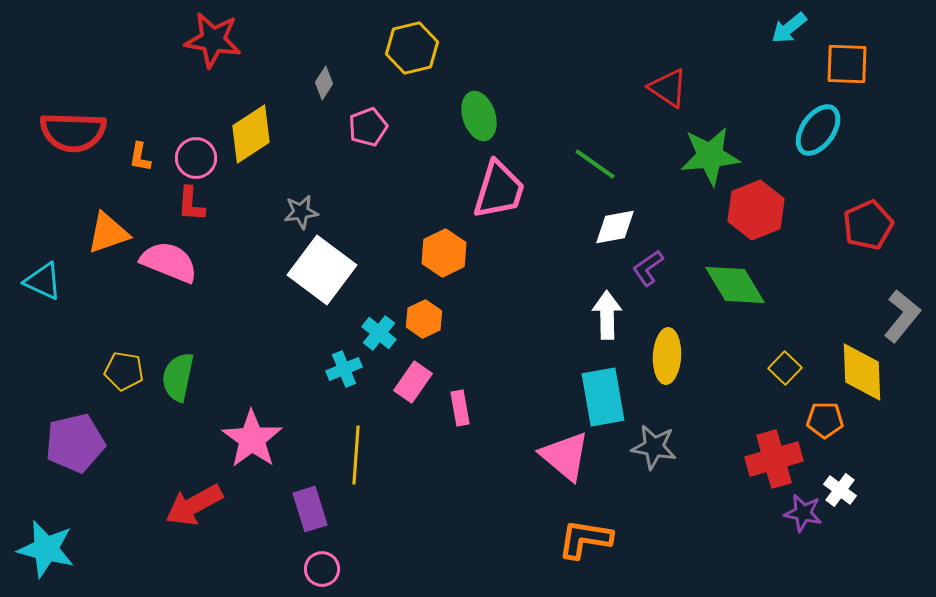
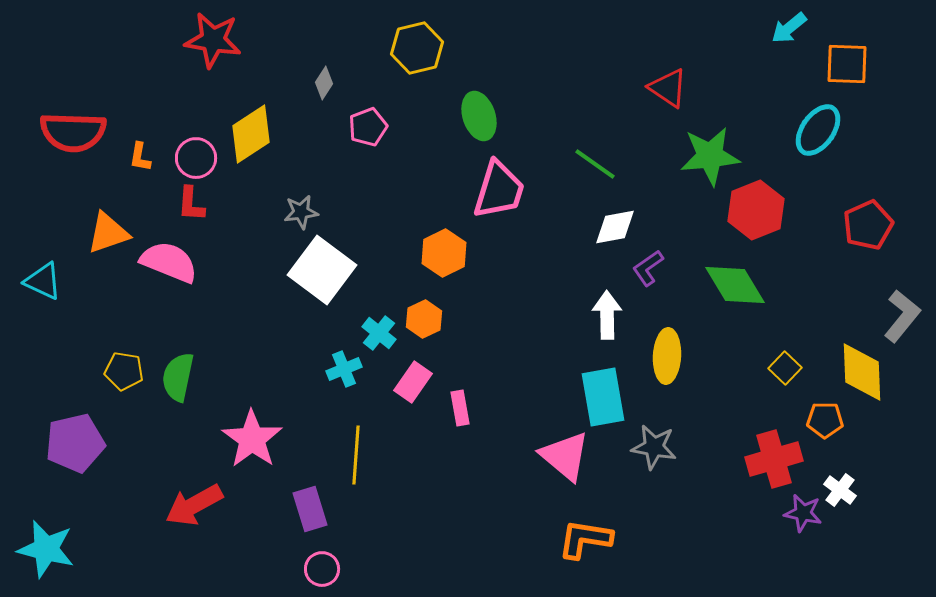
yellow hexagon at (412, 48): moved 5 px right
